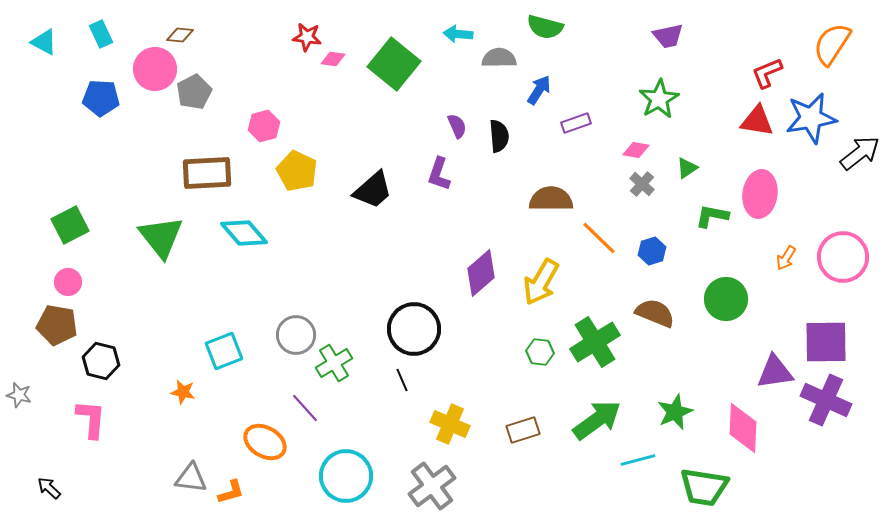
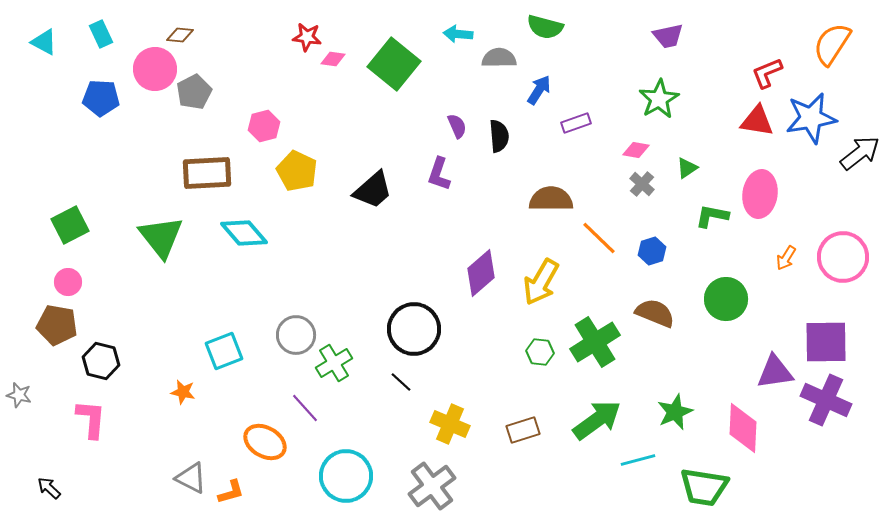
black line at (402, 380): moved 1 px left, 2 px down; rotated 25 degrees counterclockwise
gray triangle at (191, 478): rotated 20 degrees clockwise
